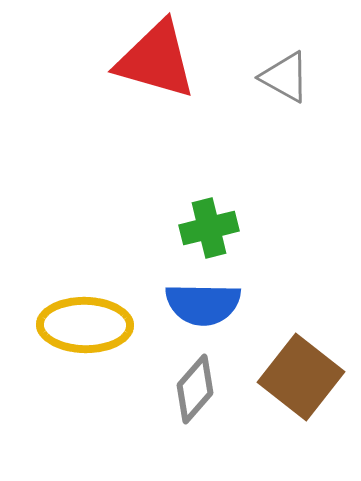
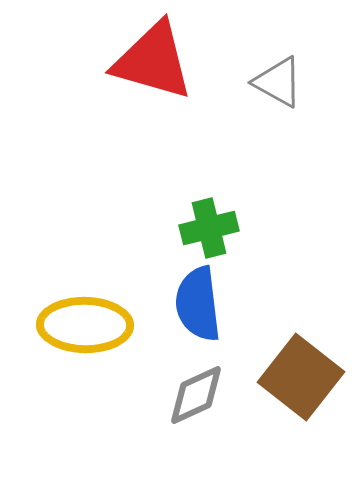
red triangle: moved 3 px left, 1 px down
gray triangle: moved 7 px left, 5 px down
blue semicircle: moved 5 px left; rotated 82 degrees clockwise
gray diamond: moved 1 px right, 6 px down; rotated 24 degrees clockwise
